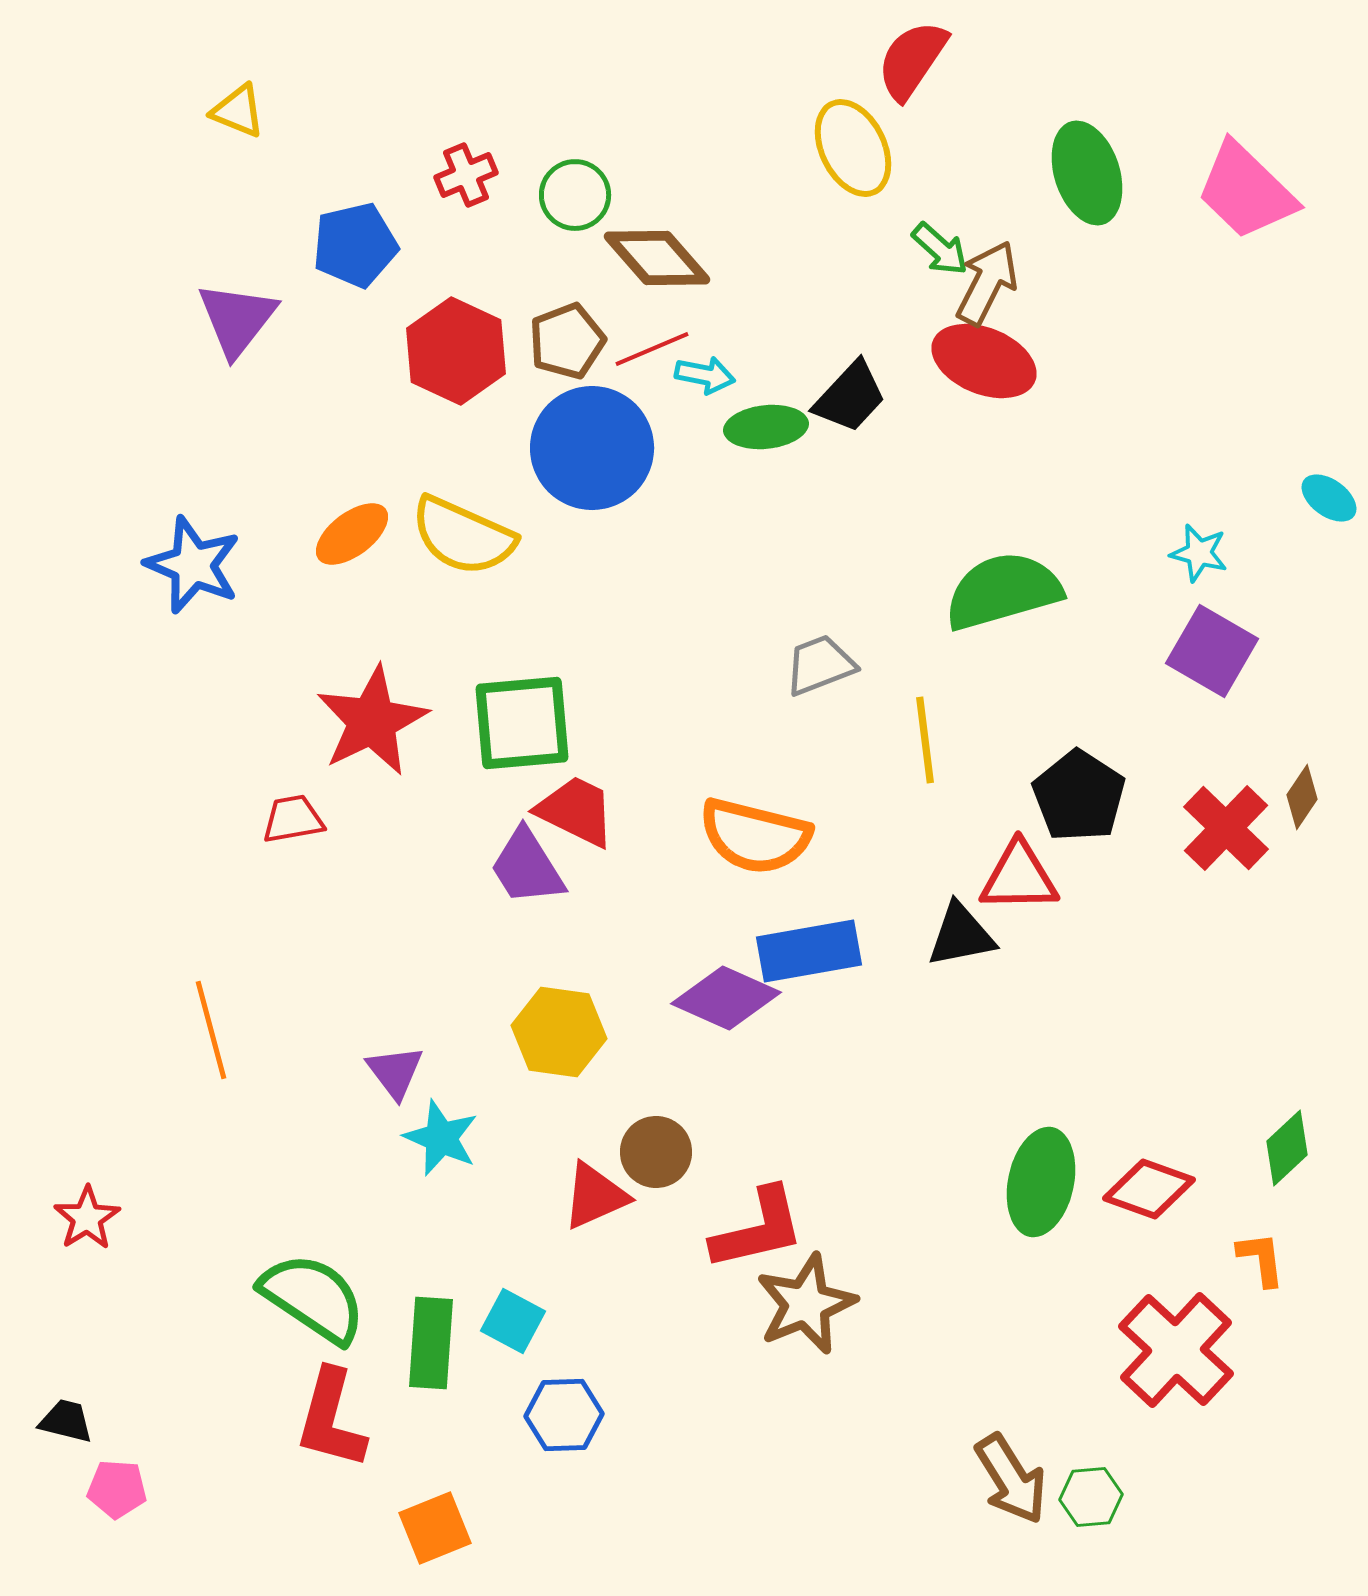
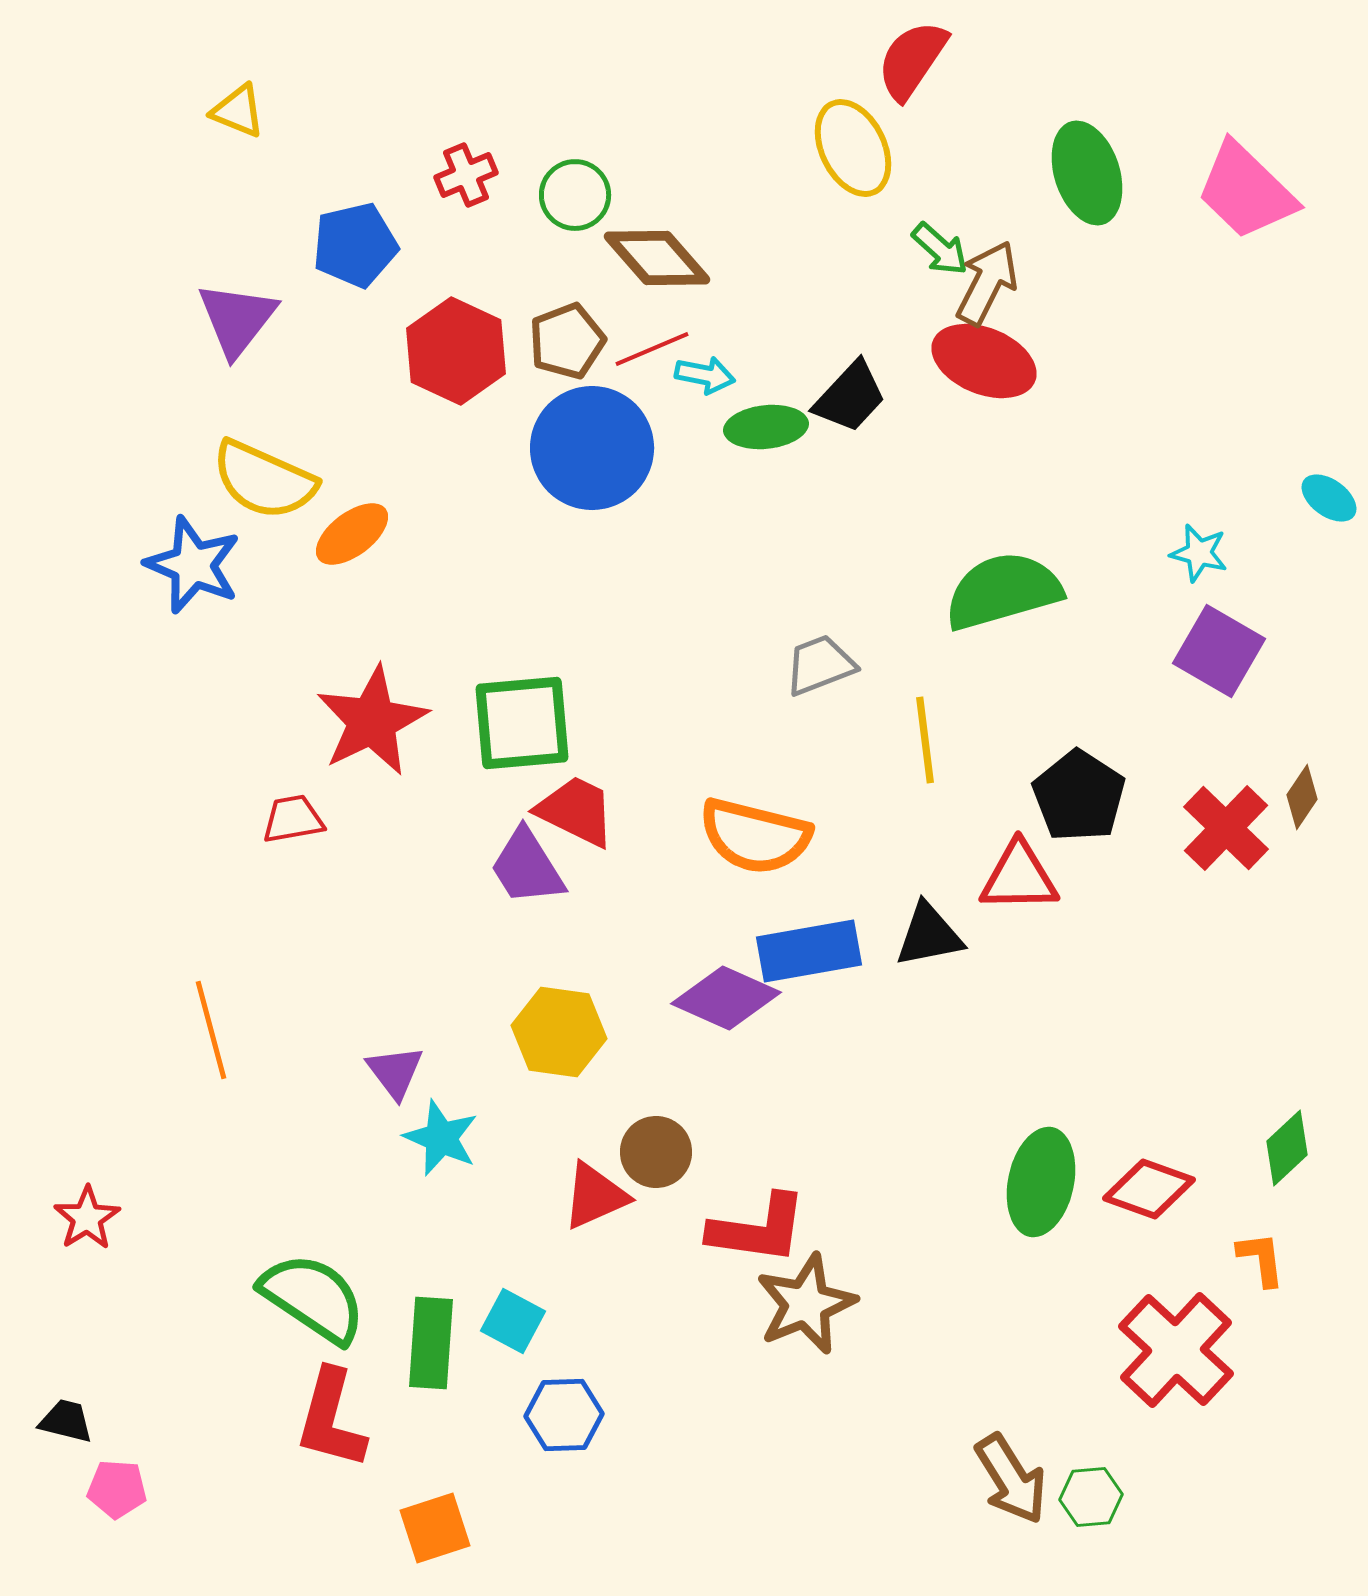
yellow semicircle at (463, 536): moved 199 px left, 56 px up
purple square at (1212, 651): moved 7 px right
black triangle at (961, 935): moved 32 px left
red L-shape at (758, 1229): rotated 21 degrees clockwise
orange square at (435, 1528): rotated 4 degrees clockwise
